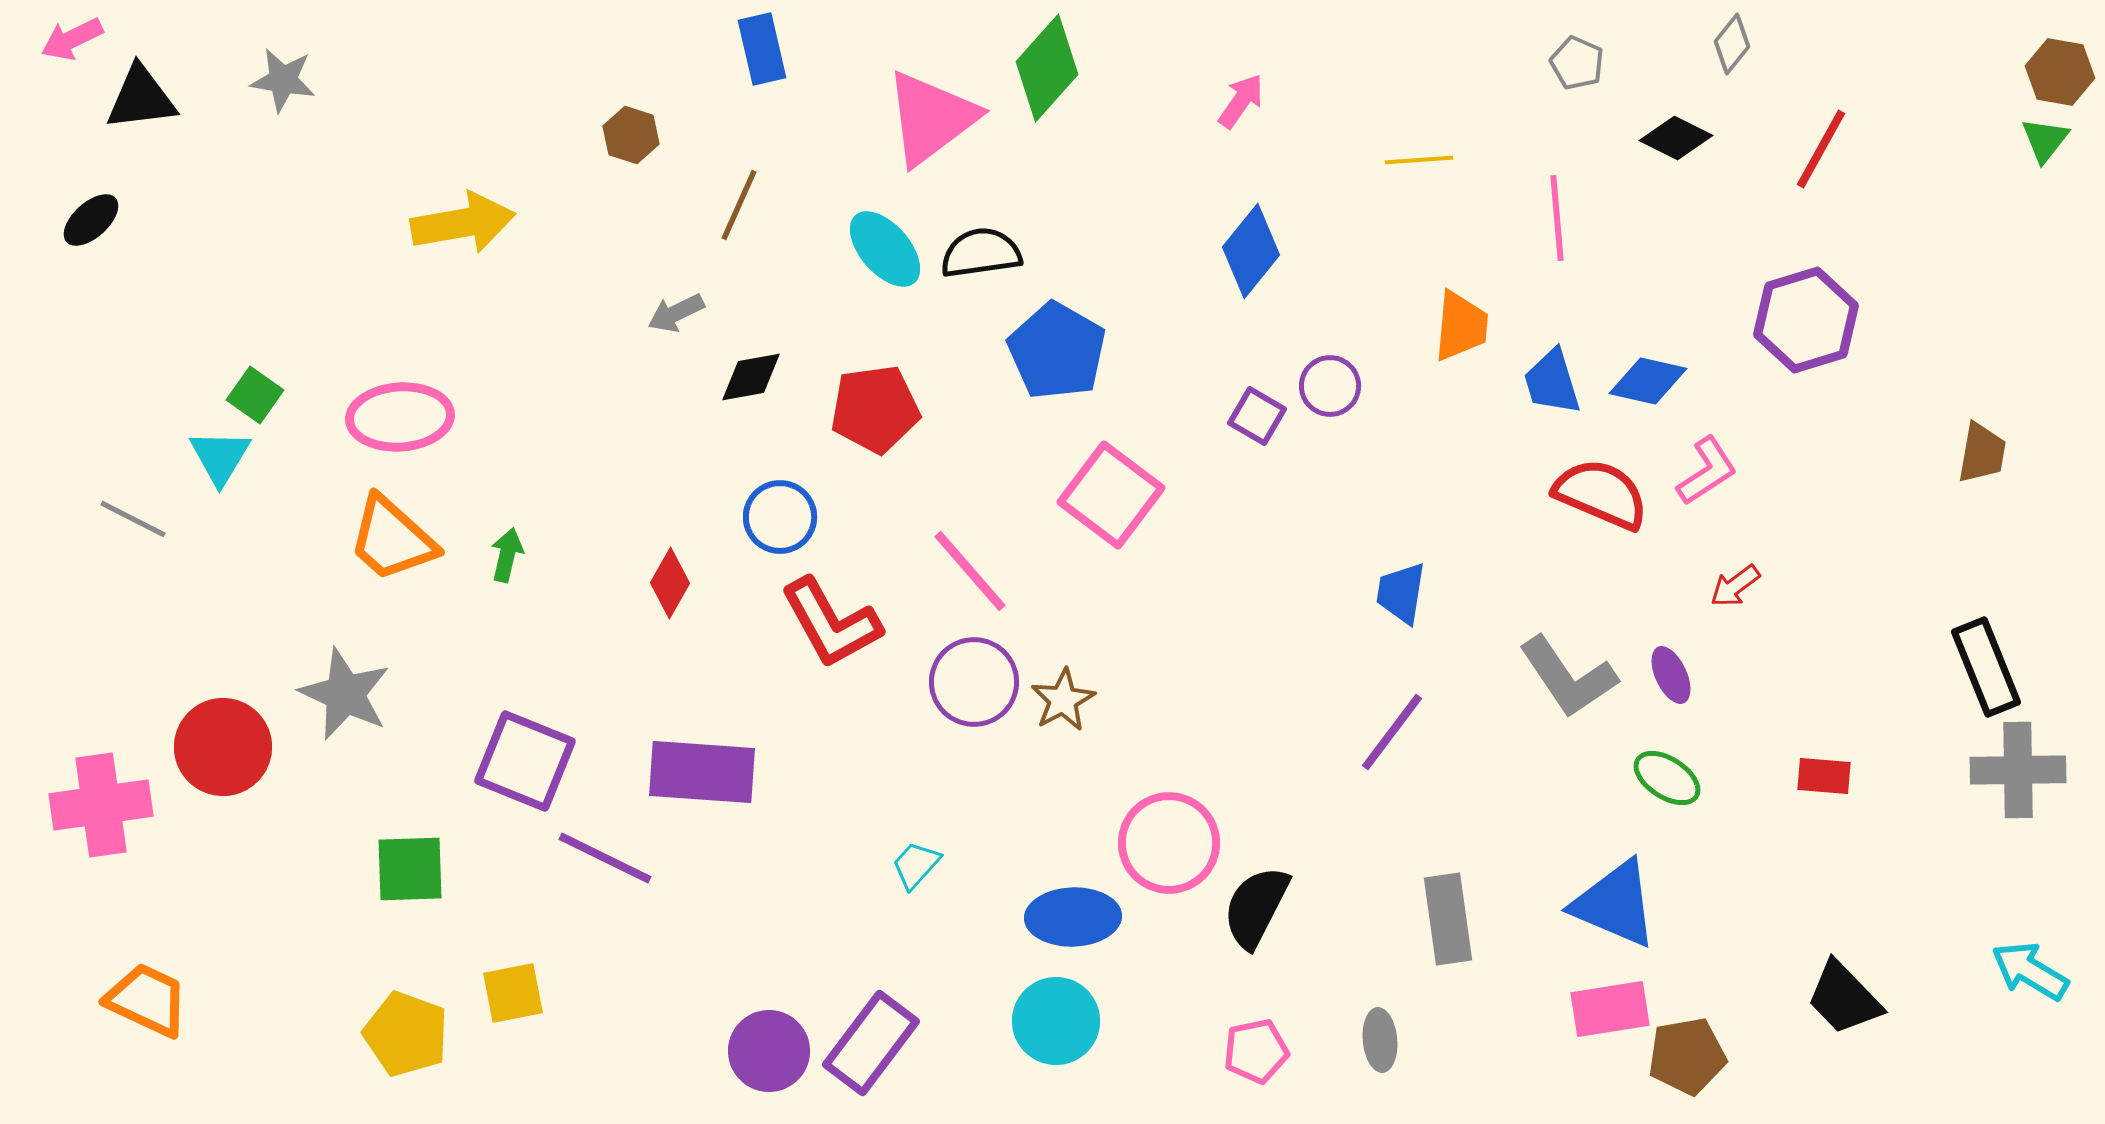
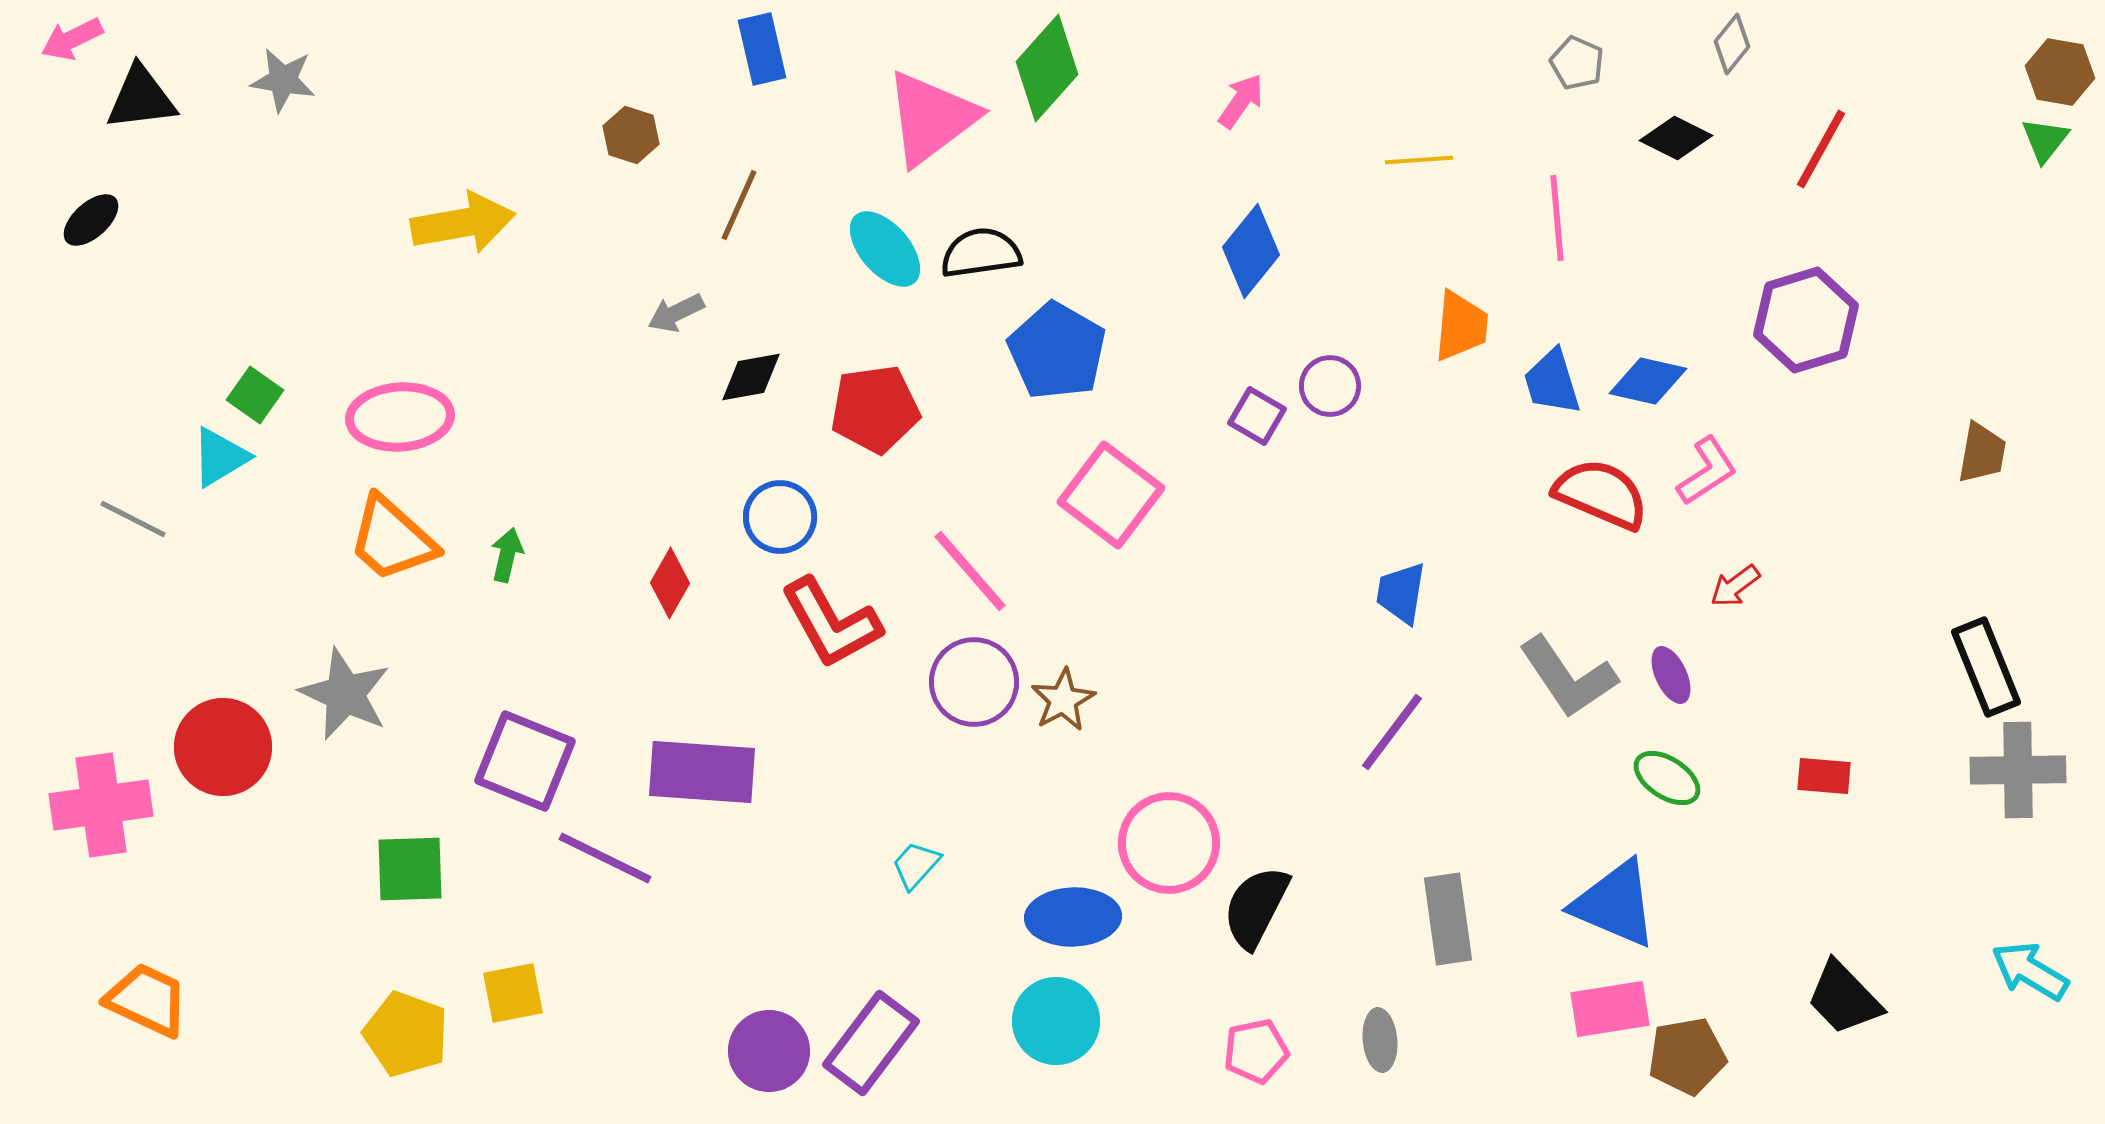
cyan triangle at (220, 457): rotated 28 degrees clockwise
